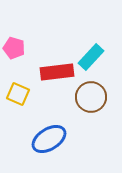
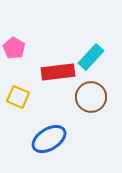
pink pentagon: rotated 15 degrees clockwise
red rectangle: moved 1 px right
yellow square: moved 3 px down
